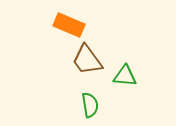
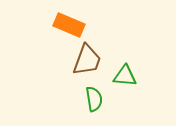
brown trapezoid: rotated 124 degrees counterclockwise
green semicircle: moved 4 px right, 6 px up
